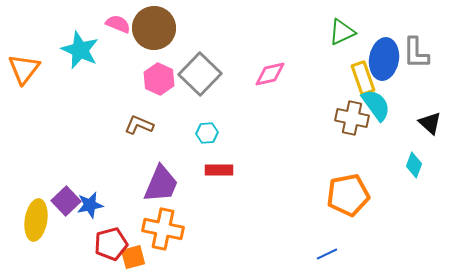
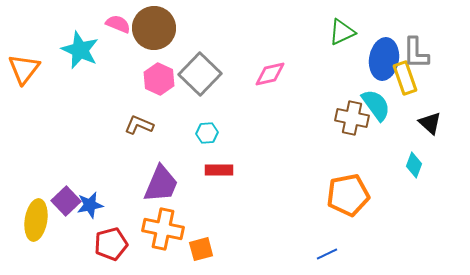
yellow rectangle: moved 42 px right
orange square: moved 68 px right, 8 px up
